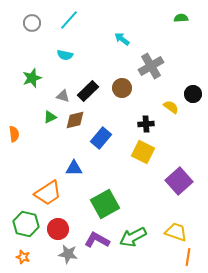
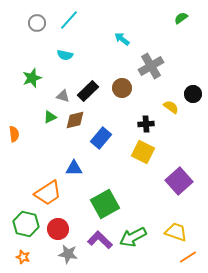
green semicircle: rotated 32 degrees counterclockwise
gray circle: moved 5 px right
purple L-shape: moved 3 px right; rotated 15 degrees clockwise
orange line: rotated 48 degrees clockwise
